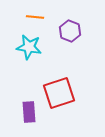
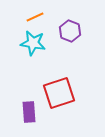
orange line: rotated 30 degrees counterclockwise
cyan star: moved 4 px right, 4 px up
